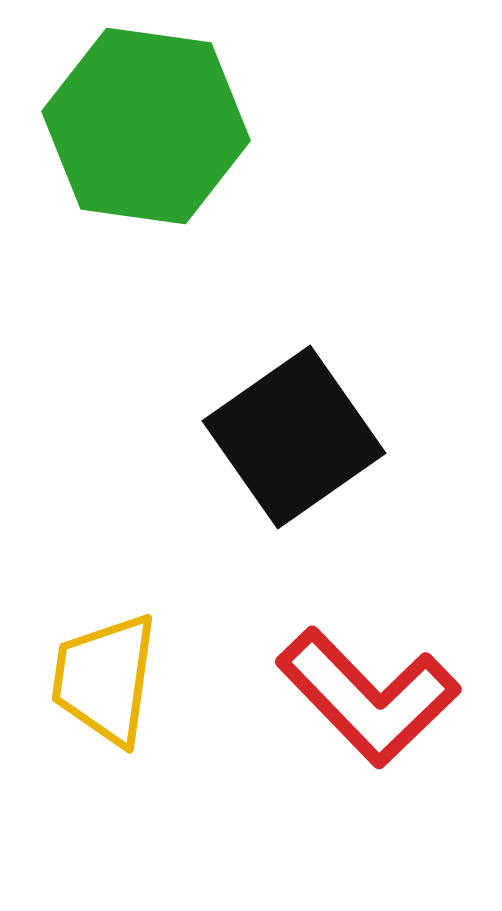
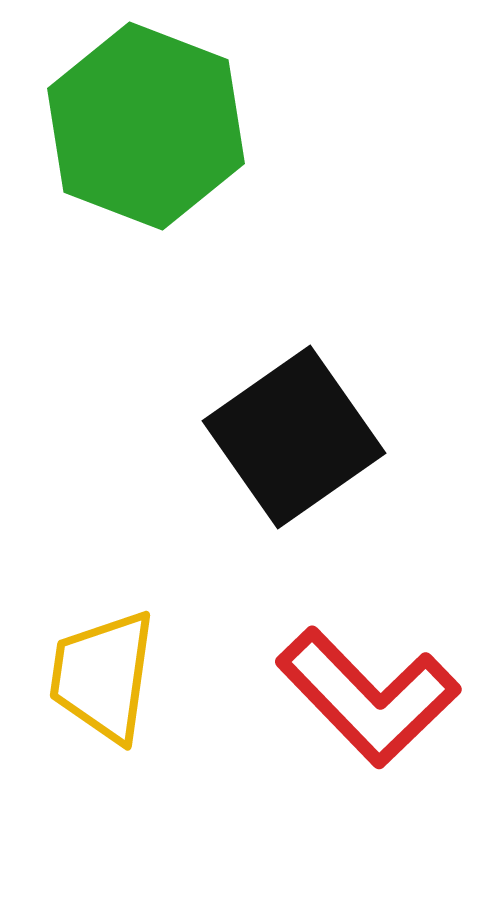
green hexagon: rotated 13 degrees clockwise
yellow trapezoid: moved 2 px left, 3 px up
